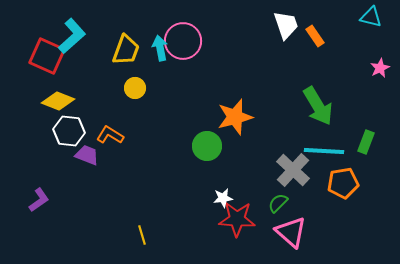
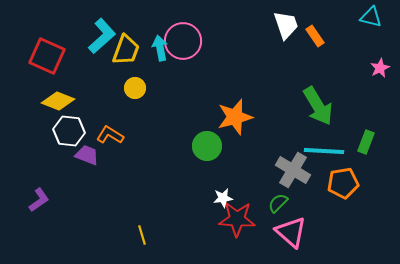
cyan L-shape: moved 30 px right
gray cross: rotated 12 degrees counterclockwise
